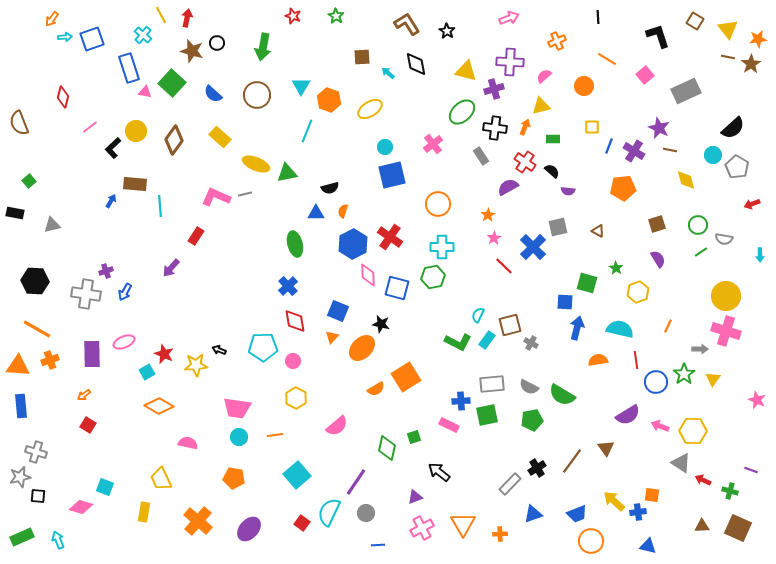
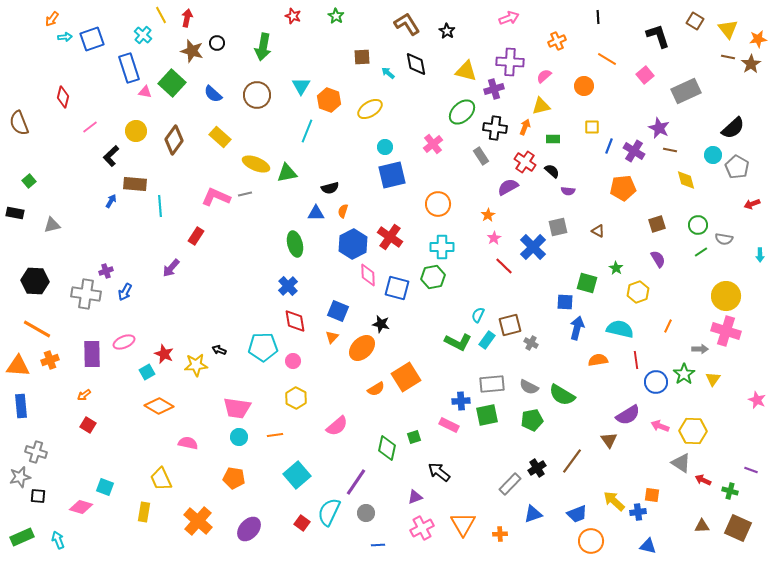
black L-shape at (113, 148): moved 2 px left, 8 px down
brown triangle at (606, 448): moved 3 px right, 8 px up
